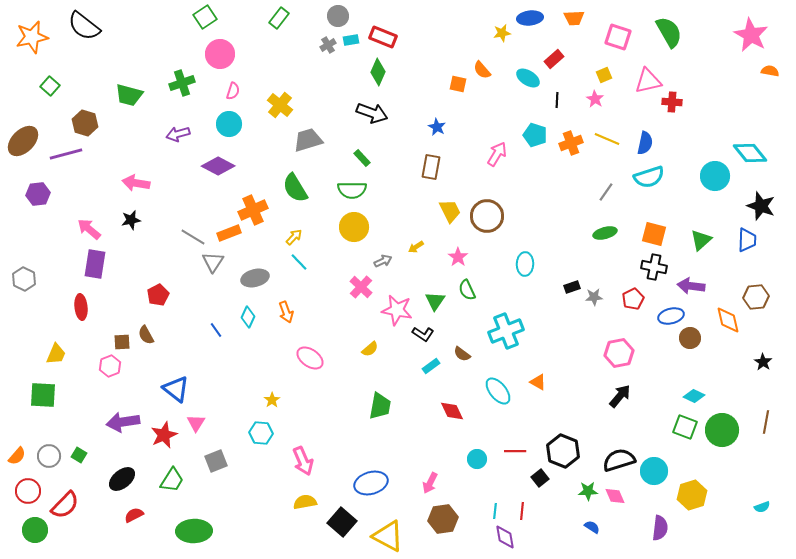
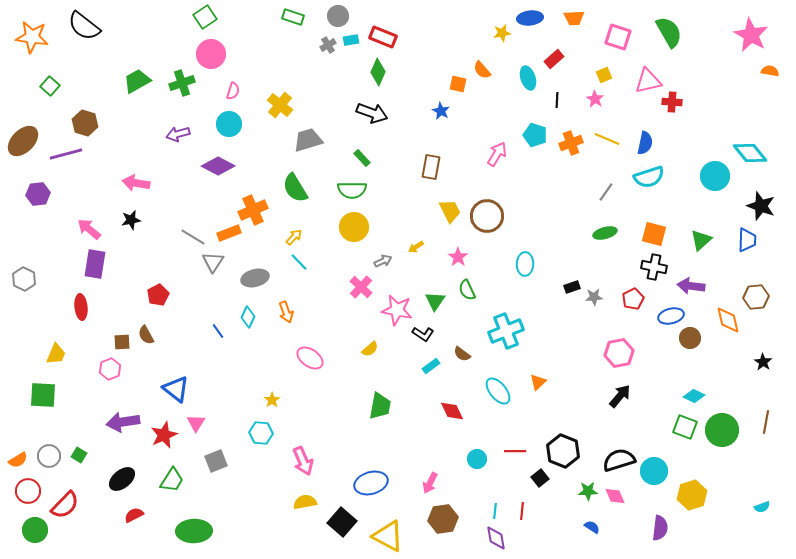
green rectangle at (279, 18): moved 14 px right, 1 px up; rotated 70 degrees clockwise
orange star at (32, 37): rotated 20 degrees clockwise
pink circle at (220, 54): moved 9 px left
cyan ellipse at (528, 78): rotated 40 degrees clockwise
green trapezoid at (129, 95): moved 8 px right, 14 px up; rotated 136 degrees clockwise
blue star at (437, 127): moved 4 px right, 16 px up
blue line at (216, 330): moved 2 px right, 1 px down
pink hexagon at (110, 366): moved 3 px down
orange triangle at (538, 382): rotated 48 degrees clockwise
orange semicircle at (17, 456): moved 1 px right, 4 px down; rotated 18 degrees clockwise
purple diamond at (505, 537): moved 9 px left, 1 px down
